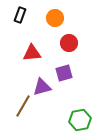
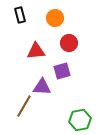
black rectangle: rotated 35 degrees counterclockwise
red triangle: moved 4 px right, 2 px up
purple square: moved 2 px left, 2 px up
purple triangle: rotated 18 degrees clockwise
brown line: moved 1 px right
